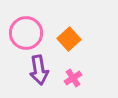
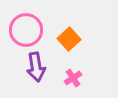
pink circle: moved 3 px up
purple arrow: moved 3 px left, 3 px up
